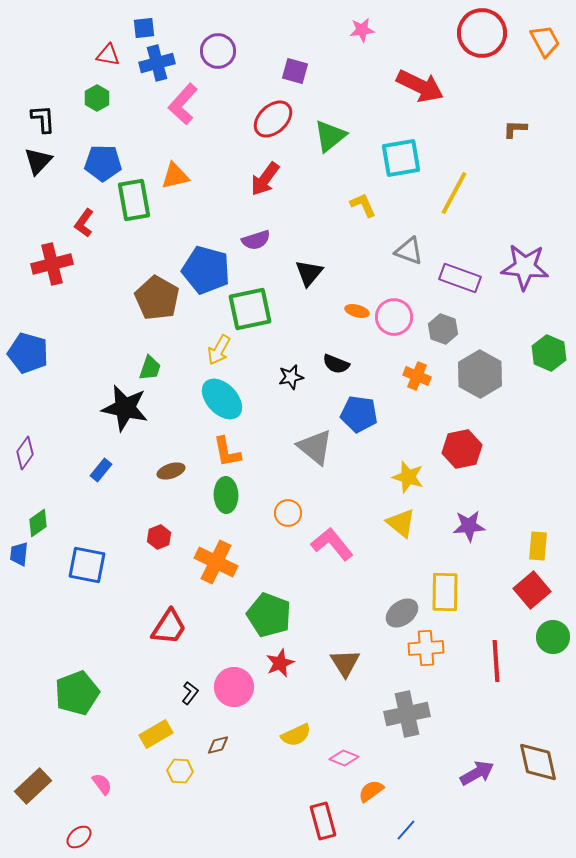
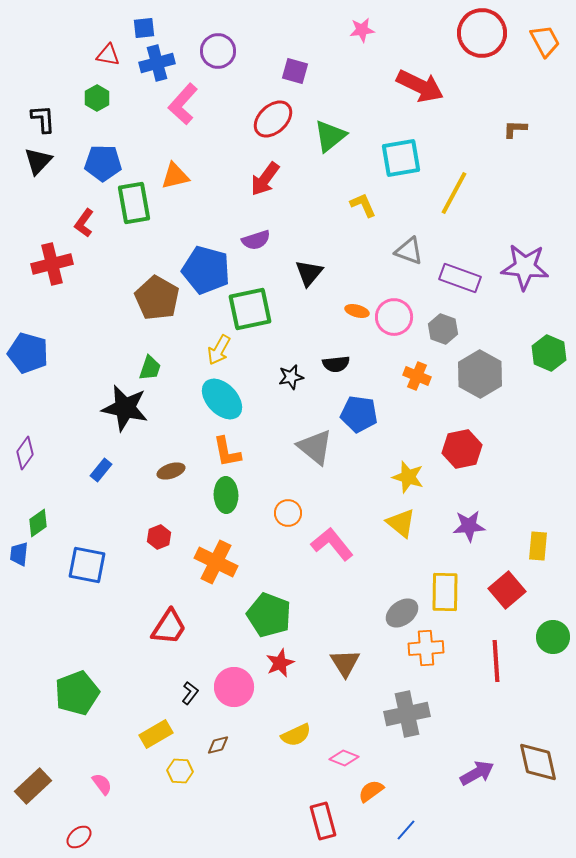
green rectangle at (134, 200): moved 3 px down
black semicircle at (336, 364): rotated 28 degrees counterclockwise
red square at (532, 590): moved 25 px left
